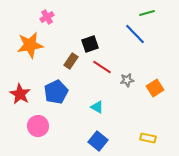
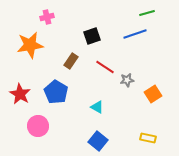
pink cross: rotated 16 degrees clockwise
blue line: rotated 65 degrees counterclockwise
black square: moved 2 px right, 8 px up
red line: moved 3 px right
orange square: moved 2 px left, 6 px down
blue pentagon: rotated 15 degrees counterclockwise
